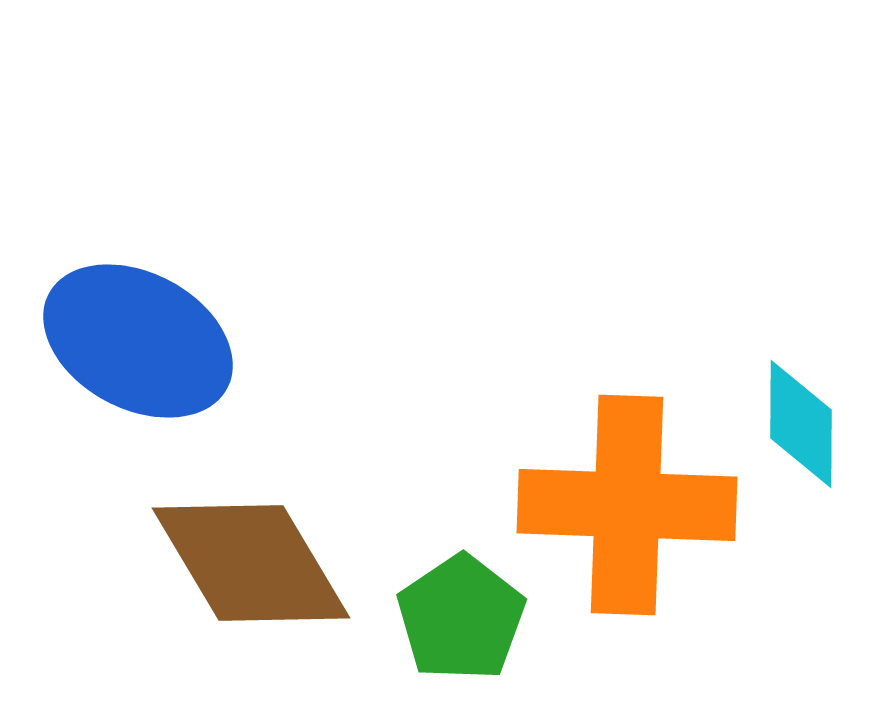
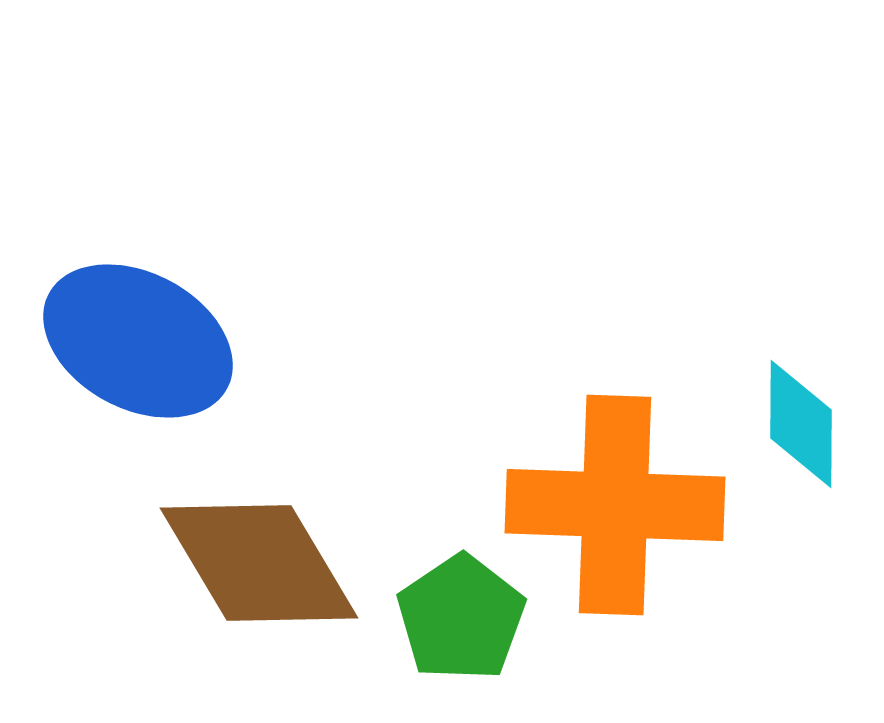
orange cross: moved 12 px left
brown diamond: moved 8 px right
